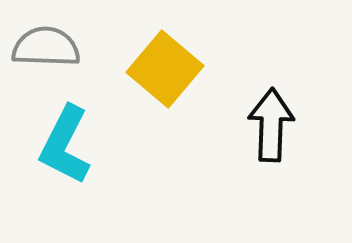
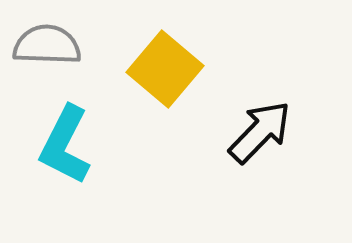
gray semicircle: moved 1 px right, 2 px up
black arrow: moved 11 px left, 7 px down; rotated 42 degrees clockwise
